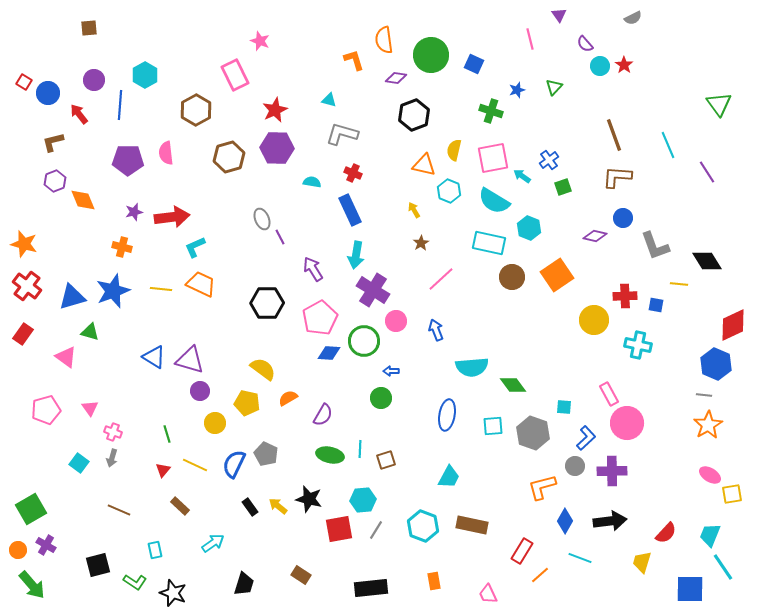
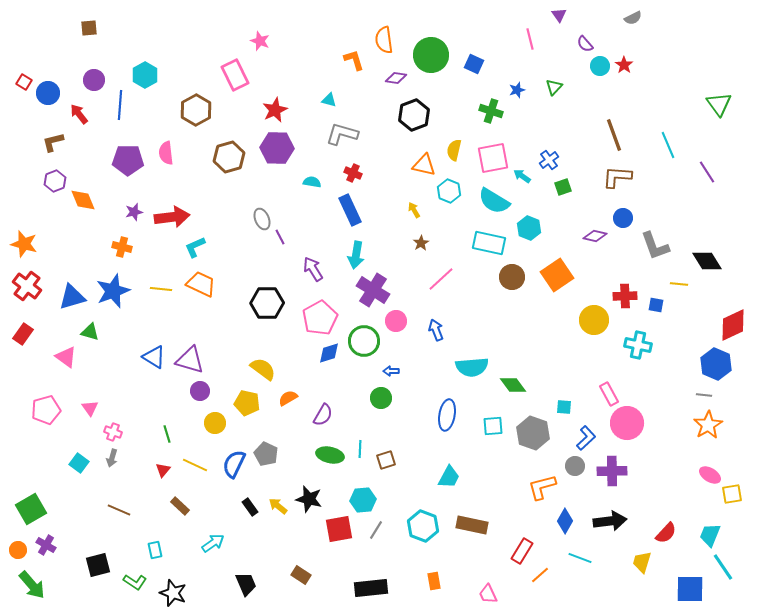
blue diamond at (329, 353): rotated 20 degrees counterclockwise
black trapezoid at (244, 584): moved 2 px right; rotated 40 degrees counterclockwise
